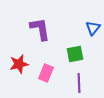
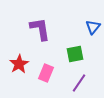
blue triangle: moved 1 px up
red star: rotated 18 degrees counterclockwise
purple line: rotated 36 degrees clockwise
